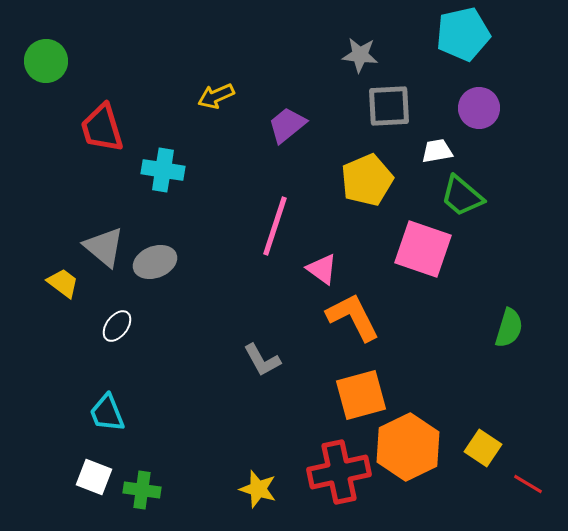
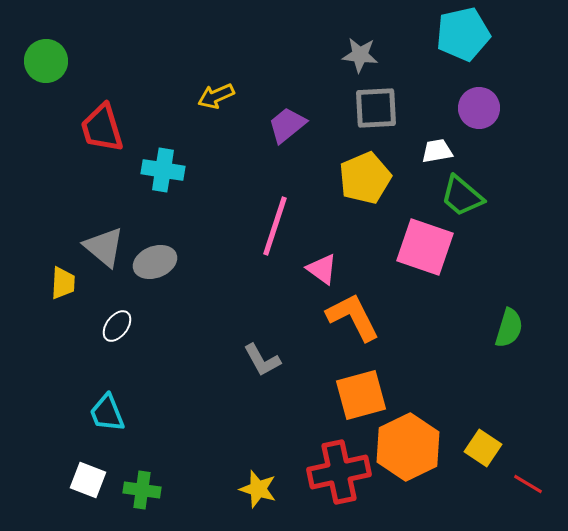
gray square: moved 13 px left, 2 px down
yellow pentagon: moved 2 px left, 2 px up
pink square: moved 2 px right, 2 px up
yellow trapezoid: rotated 56 degrees clockwise
white square: moved 6 px left, 3 px down
